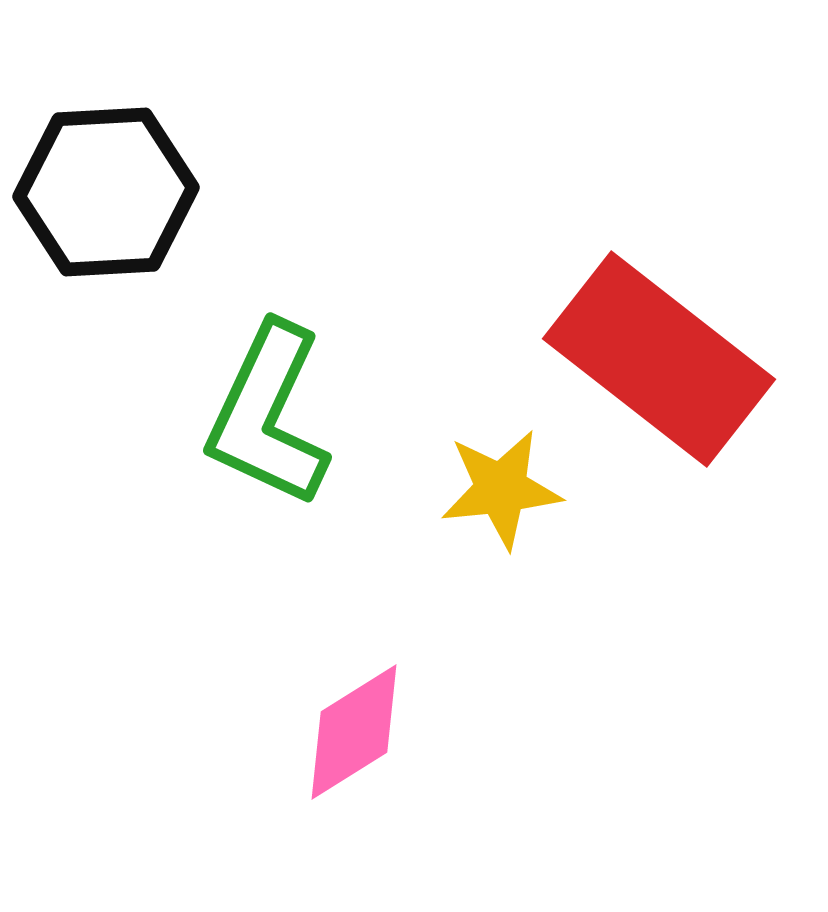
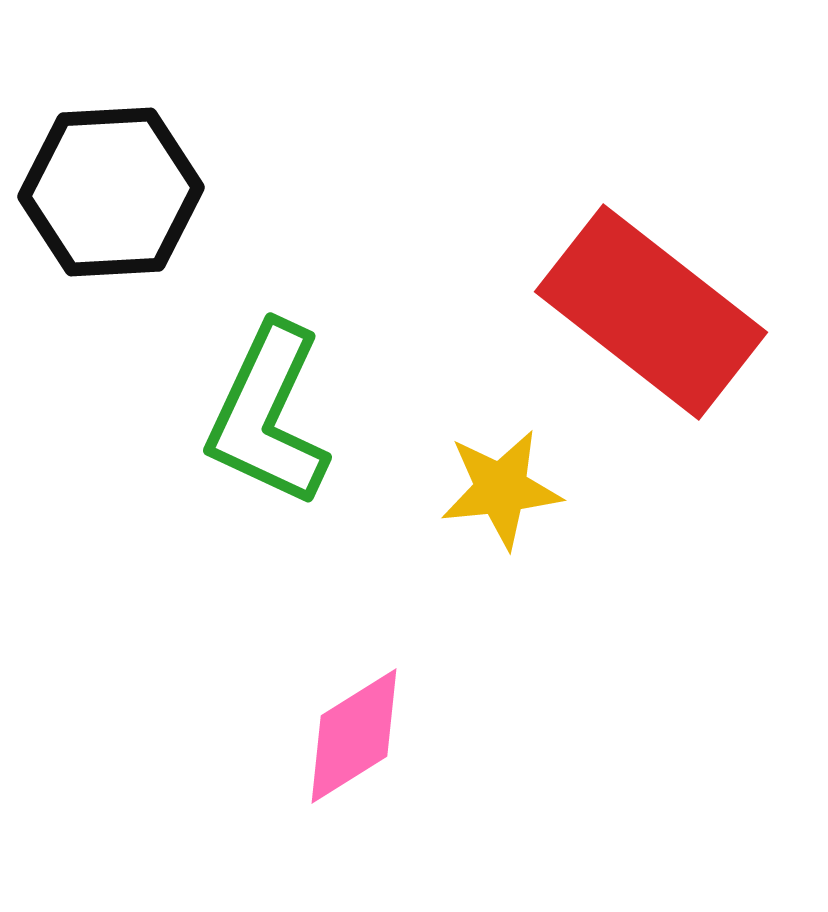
black hexagon: moved 5 px right
red rectangle: moved 8 px left, 47 px up
pink diamond: moved 4 px down
